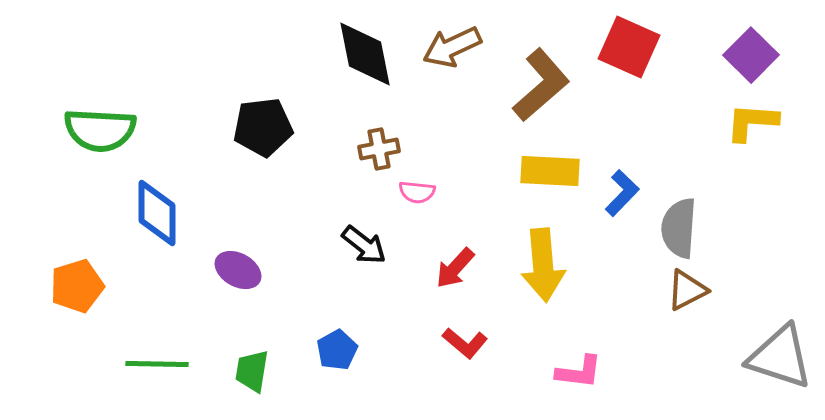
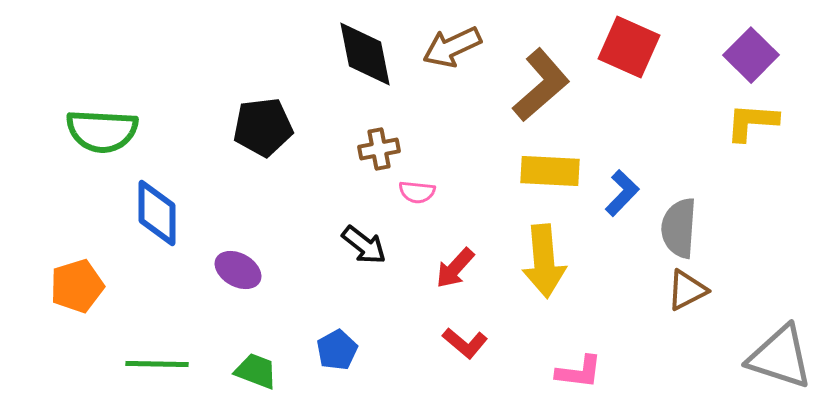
green semicircle: moved 2 px right, 1 px down
yellow arrow: moved 1 px right, 4 px up
green trapezoid: moved 4 px right; rotated 102 degrees clockwise
